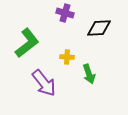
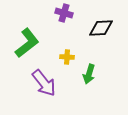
purple cross: moved 1 px left
black diamond: moved 2 px right
green arrow: rotated 36 degrees clockwise
